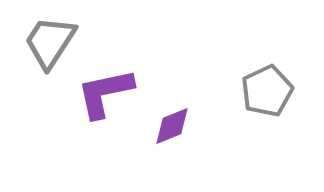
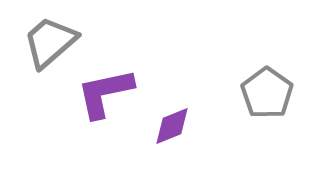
gray trapezoid: rotated 16 degrees clockwise
gray pentagon: moved 2 px down; rotated 12 degrees counterclockwise
